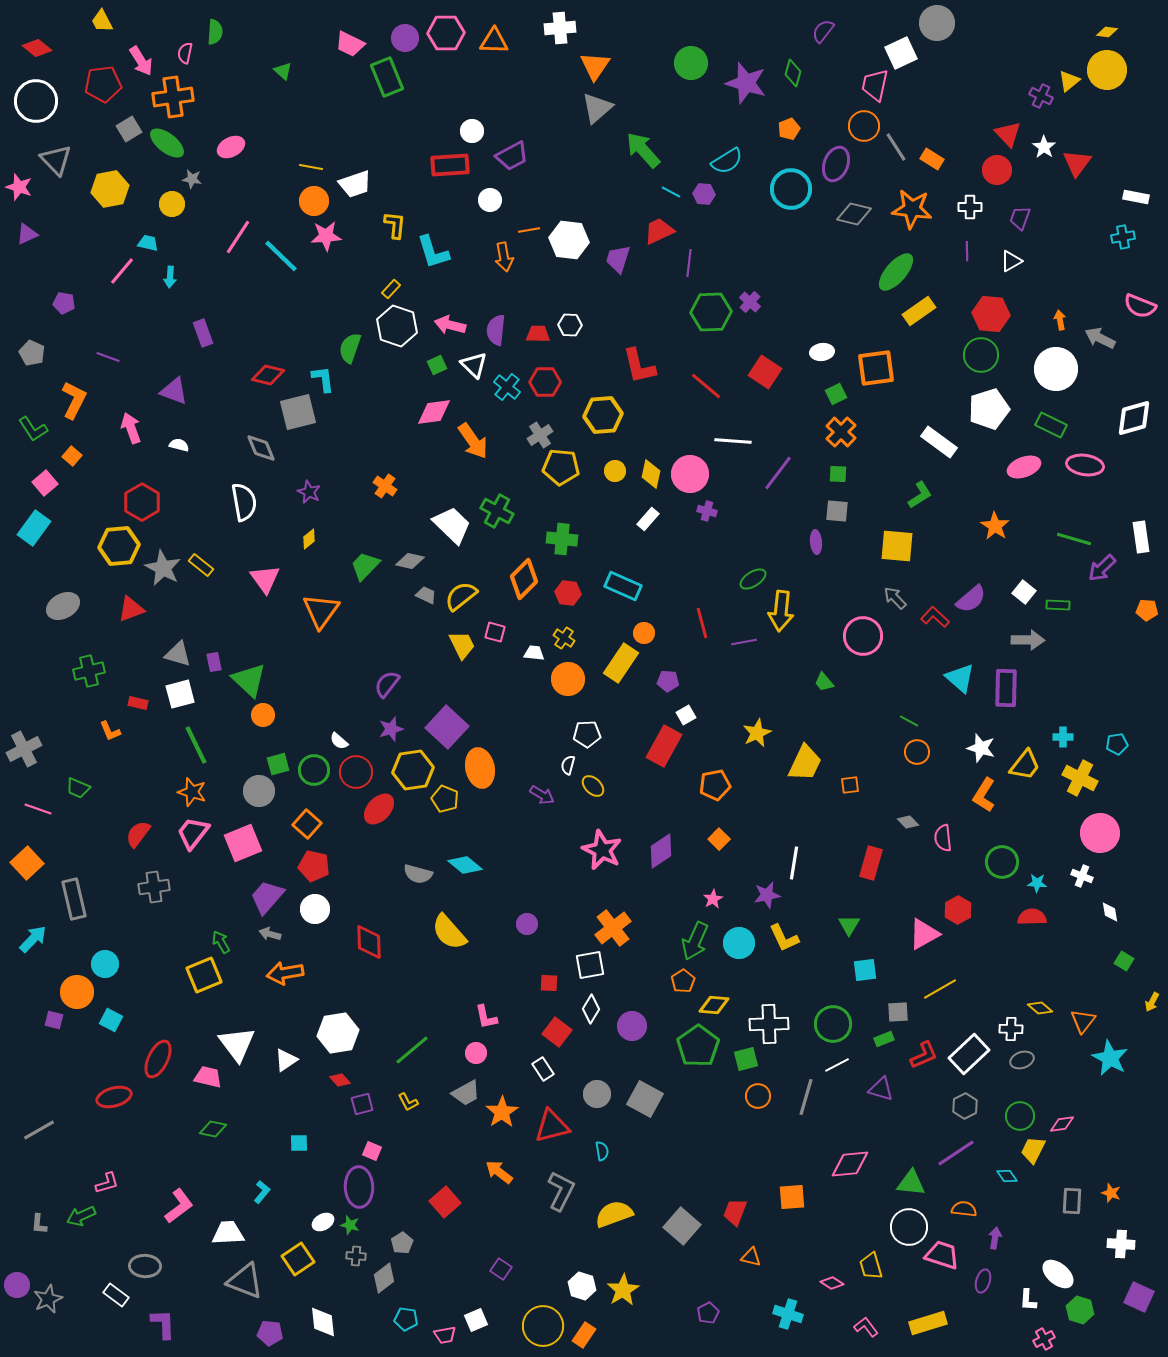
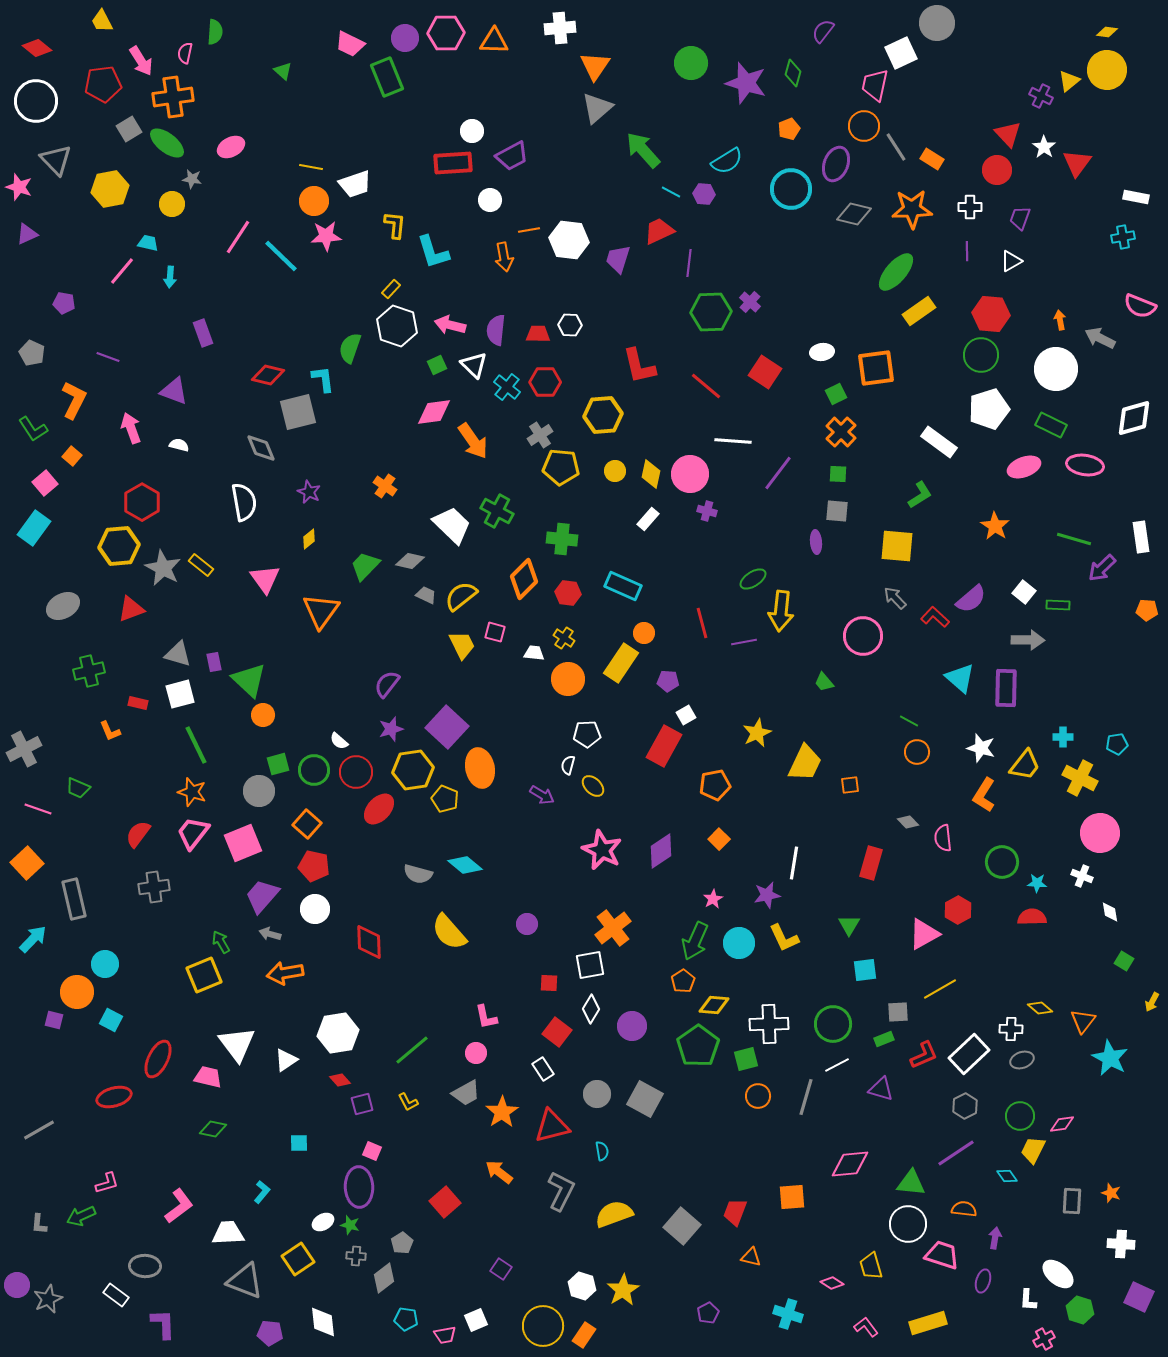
red rectangle at (450, 165): moved 3 px right, 2 px up
orange star at (912, 209): rotated 9 degrees counterclockwise
purple trapezoid at (267, 897): moved 5 px left, 1 px up
white circle at (909, 1227): moved 1 px left, 3 px up
